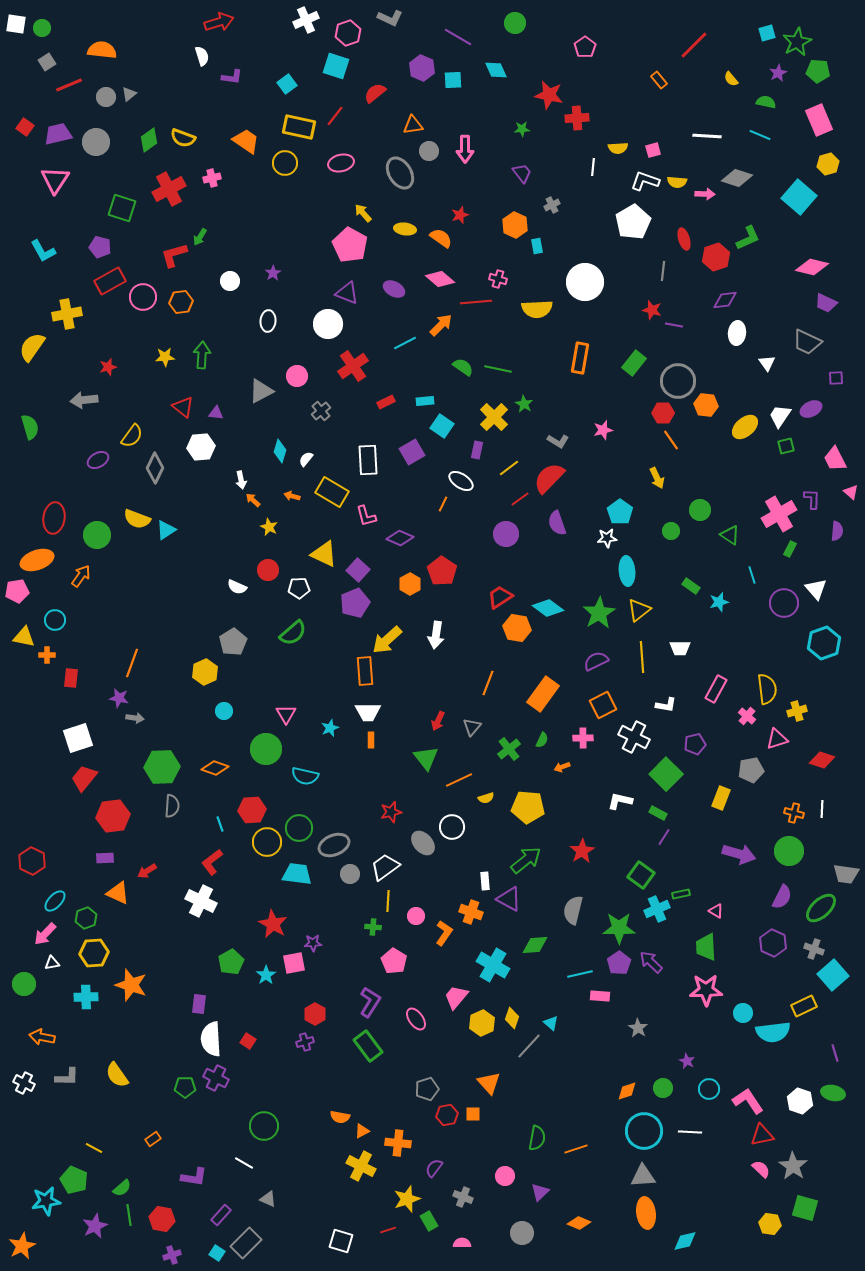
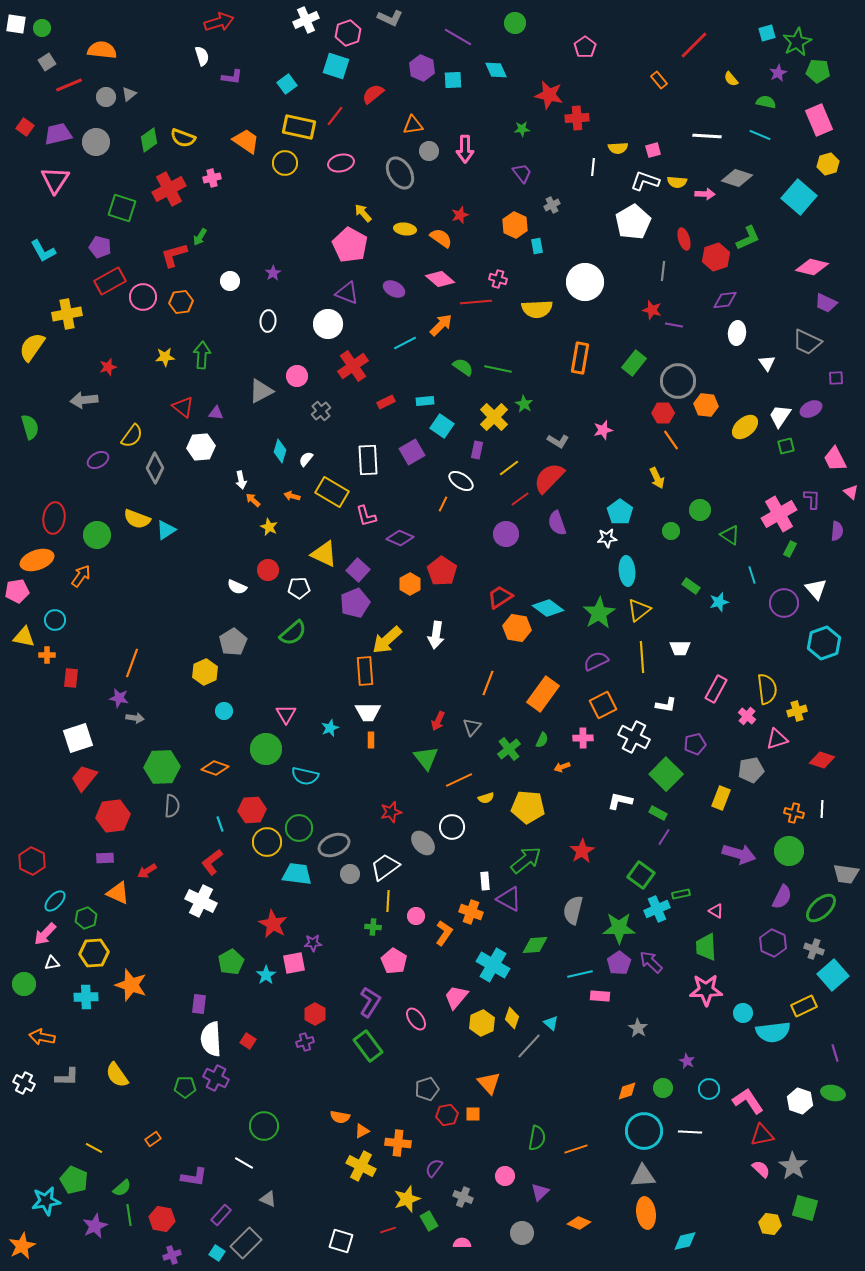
red semicircle at (375, 93): moved 2 px left, 1 px down
